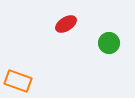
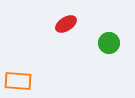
orange rectangle: rotated 16 degrees counterclockwise
